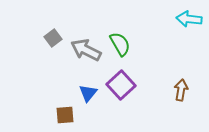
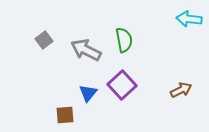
gray square: moved 9 px left, 2 px down
green semicircle: moved 4 px right, 4 px up; rotated 20 degrees clockwise
purple square: moved 1 px right
brown arrow: rotated 55 degrees clockwise
